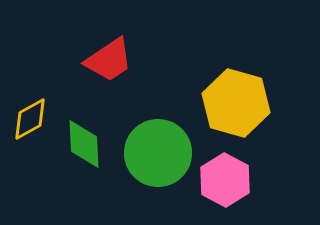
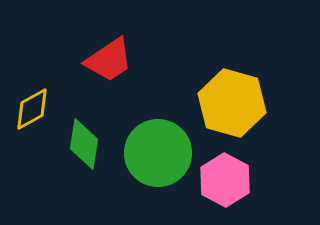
yellow hexagon: moved 4 px left
yellow diamond: moved 2 px right, 10 px up
green diamond: rotated 12 degrees clockwise
